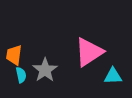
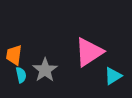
cyan triangle: rotated 30 degrees counterclockwise
